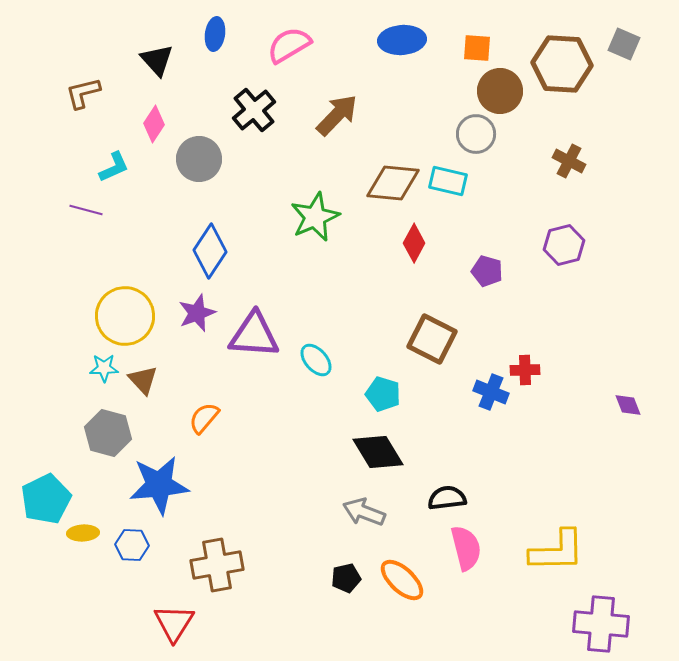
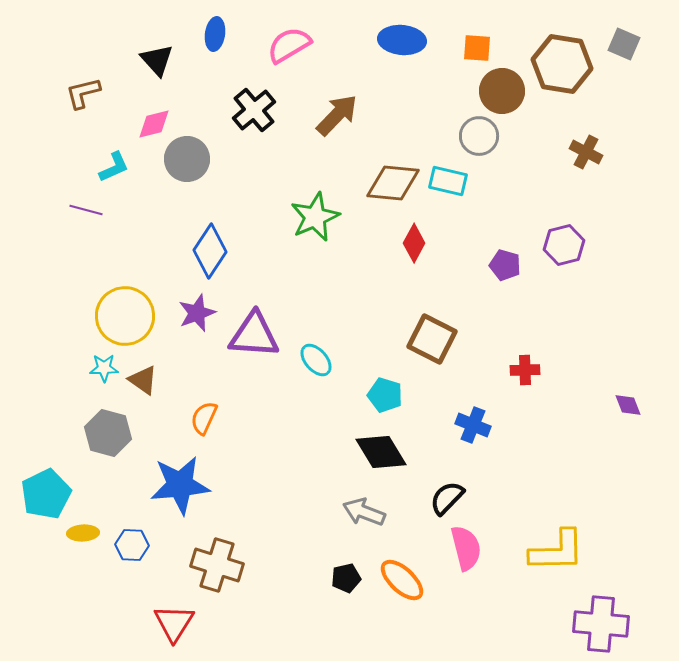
blue ellipse at (402, 40): rotated 9 degrees clockwise
brown hexagon at (562, 64): rotated 6 degrees clockwise
brown circle at (500, 91): moved 2 px right
pink diamond at (154, 124): rotated 42 degrees clockwise
gray circle at (476, 134): moved 3 px right, 2 px down
gray circle at (199, 159): moved 12 px left
brown cross at (569, 161): moved 17 px right, 9 px up
purple pentagon at (487, 271): moved 18 px right, 6 px up
brown triangle at (143, 380): rotated 12 degrees counterclockwise
blue cross at (491, 392): moved 18 px left, 33 px down
cyan pentagon at (383, 394): moved 2 px right, 1 px down
orange semicircle at (204, 418): rotated 16 degrees counterclockwise
black diamond at (378, 452): moved 3 px right
blue star at (159, 485): moved 21 px right
black semicircle at (447, 498): rotated 39 degrees counterclockwise
cyan pentagon at (46, 499): moved 5 px up
brown cross at (217, 565): rotated 27 degrees clockwise
